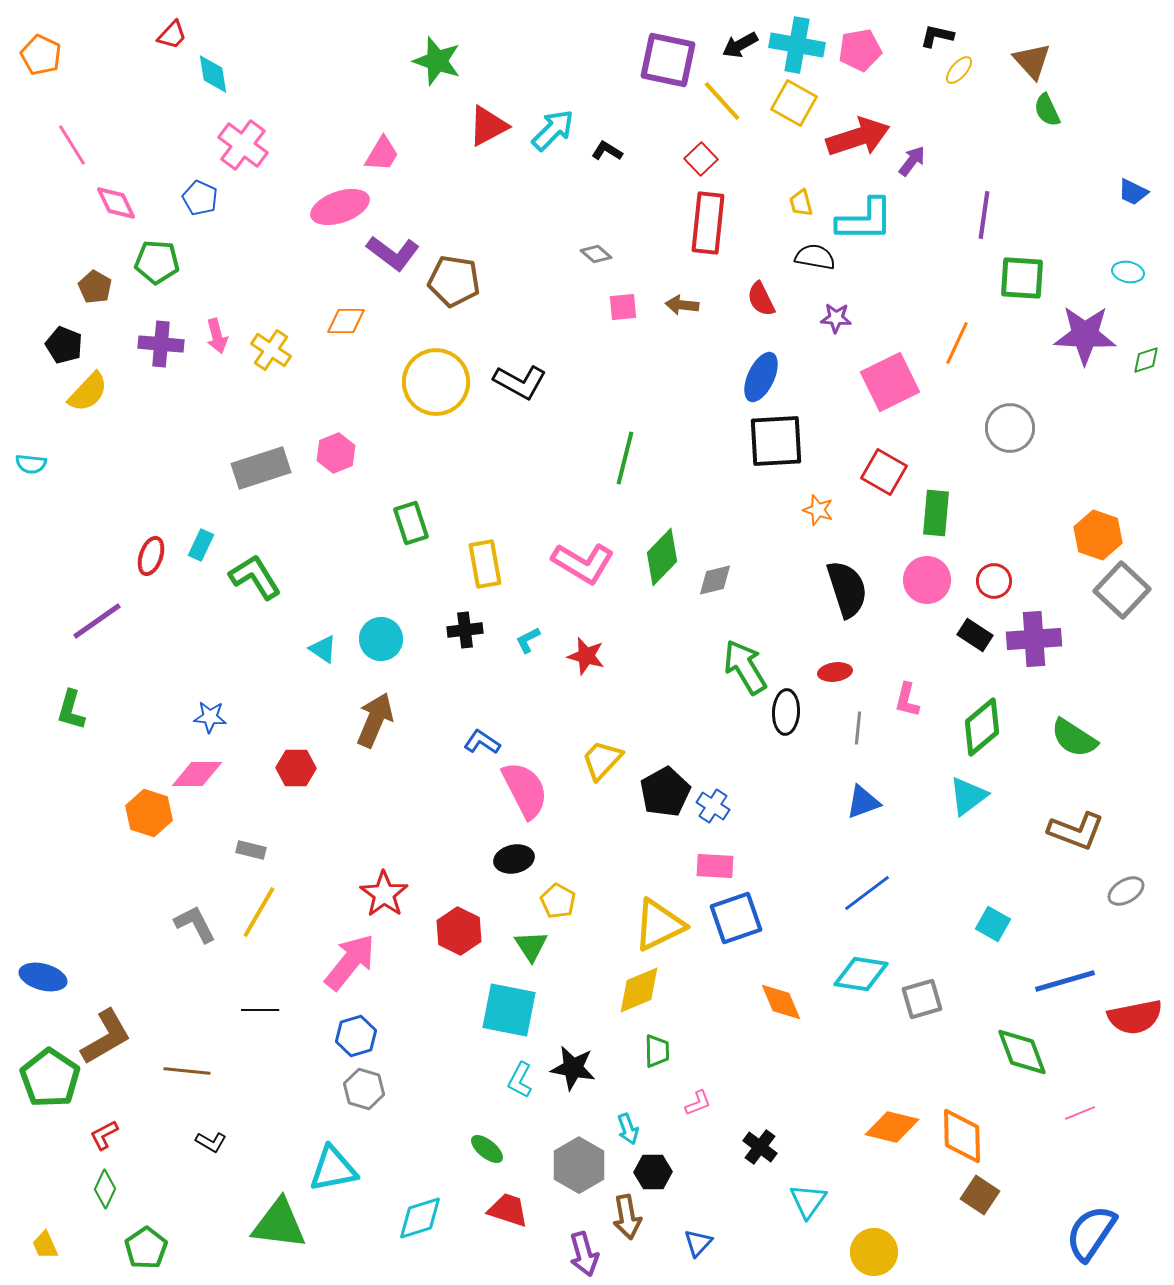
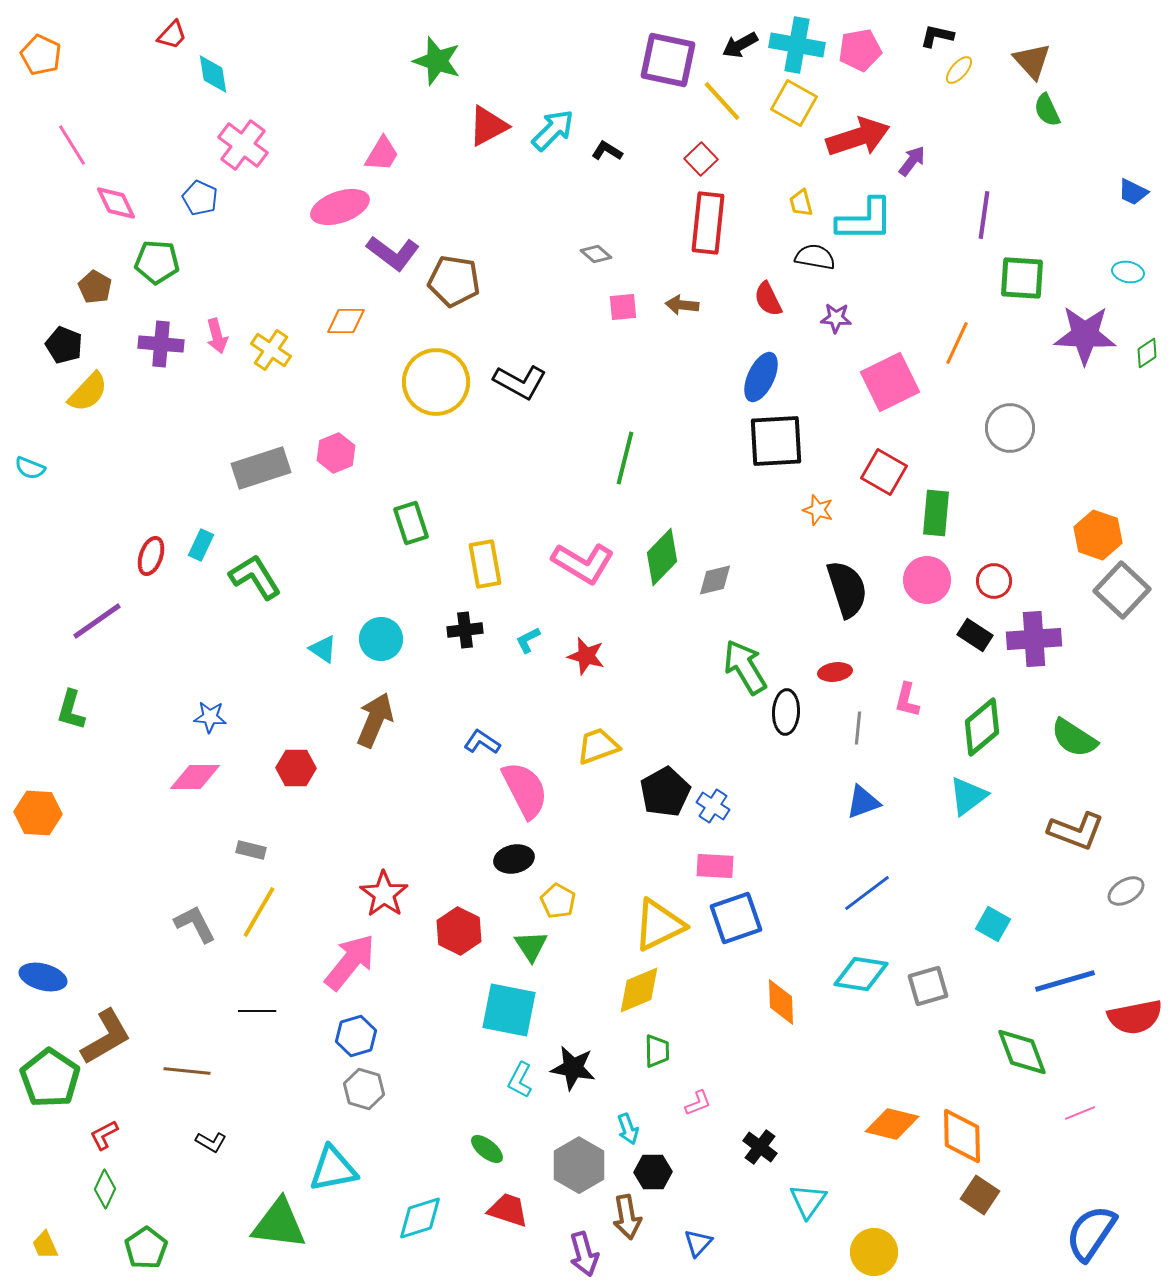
red semicircle at (761, 299): moved 7 px right
green diamond at (1146, 360): moved 1 px right, 7 px up; rotated 16 degrees counterclockwise
cyan semicircle at (31, 464): moved 1 px left, 4 px down; rotated 16 degrees clockwise
yellow trapezoid at (602, 760): moved 4 px left, 14 px up; rotated 27 degrees clockwise
pink diamond at (197, 774): moved 2 px left, 3 px down
orange hexagon at (149, 813): moved 111 px left; rotated 15 degrees counterclockwise
gray square at (922, 999): moved 6 px right, 13 px up
orange diamond at (781, 1002): rotated 21 degrees clockwise
black line at (260, 1010): moved 3 px left, 1 px down
orange diamond at (892, 1127): moved 3 px up
